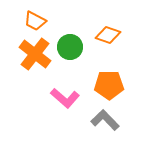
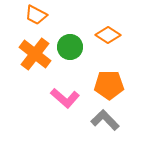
orange trapezoid: moved 1 px right, 6 px up
orange diamond: rotated 15 degrees clockwise
